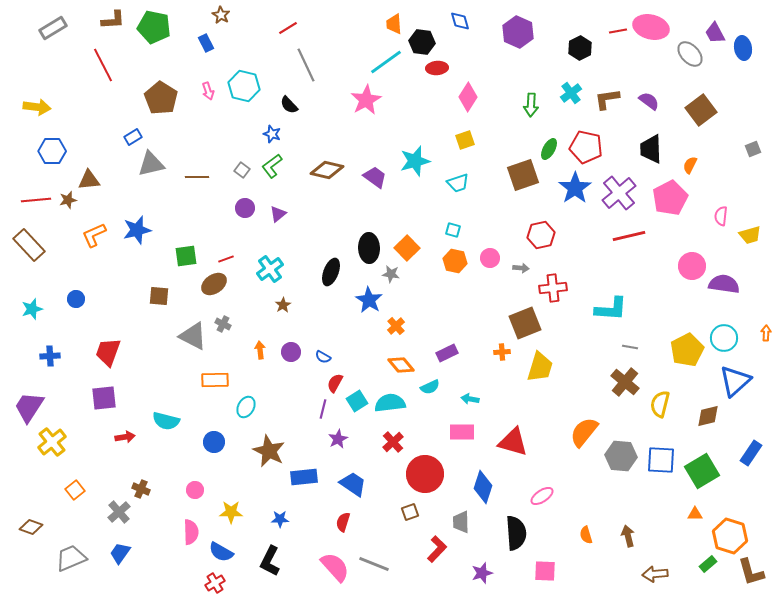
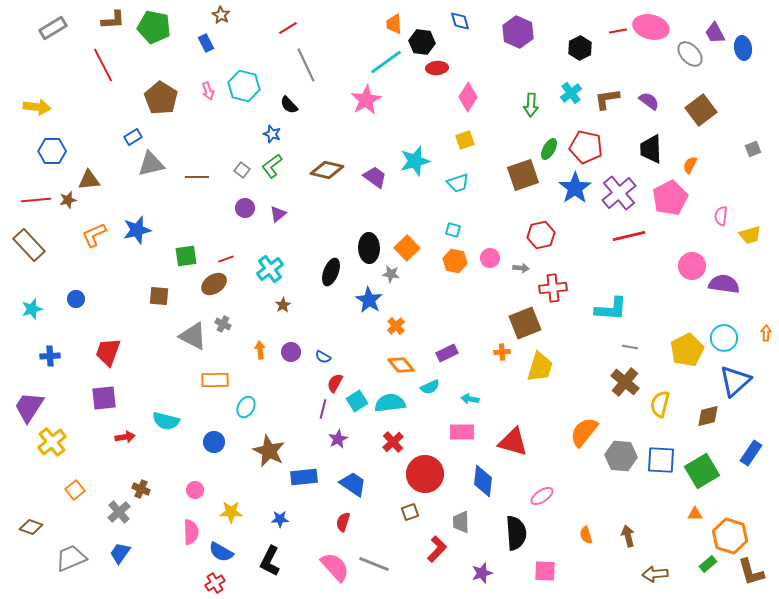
blue diamond at (483, 487): moved 6 px up; rotated 12 degrees counterclockwise
